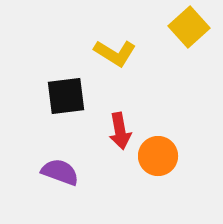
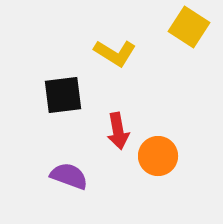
yellow square: rotated 15 degrees counterclockwise
black square: moved 3 px left, 1 px up
red arrow: moved 2 px left
purple semicircle: moved 9 px right, 4 px down
